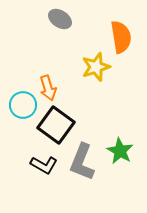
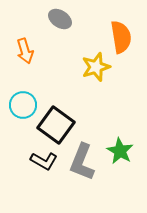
orange arrow: moved 23 px left, 37 px up
black L-shape: moved 4 px up
